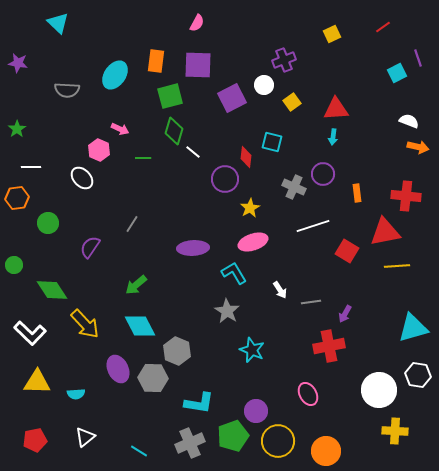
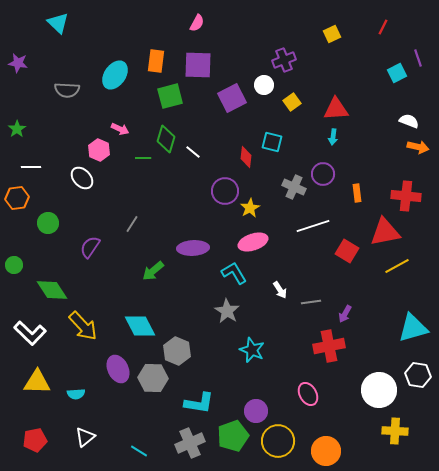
red line at (383, 27): rotated 28 degrees counterclockwise
green diamond at (174, 131): moved 8 px left, 8 px down
purple circle at (225, 179): moved 12 px down
yellow line at (397, 266): rotated 25 degrees counterclockwise
green arrow at (136, 285): moved 17 px right, 14 px up
yellow arrow at (85, 324): moved 2 px left, 2 px down
